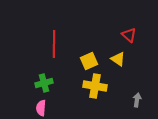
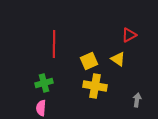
red triangle: rotated 49 degrees clockwise
